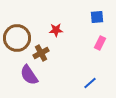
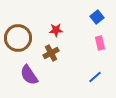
blue square: rotated 32 degrees counterclockwise
brown circle: moved 1 px right
pink rectangle: rotated 40 degrees counterclockwise
brown cross: moved 10 px right
blue line: moved 5 px right, 6 px up
